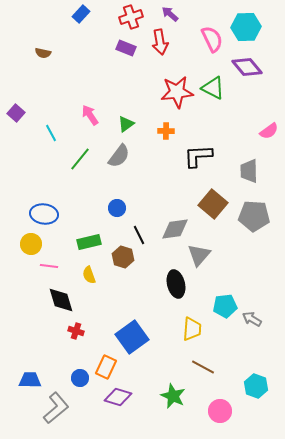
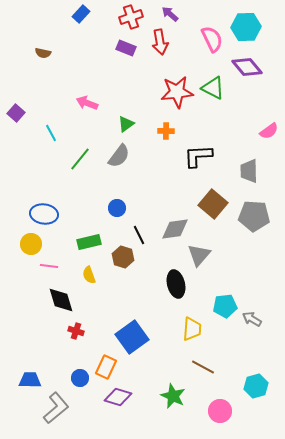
pink arrow at (90, 115): moved 3 px left, 12 px up; rotated 35 degrees counterclockwise
cyan hexagon at (256, 386): rotated 25 degrees clockwise
